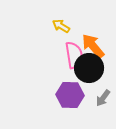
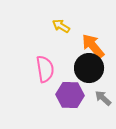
pink semicircle: moved 29 px left, 14 px down
gray arrow: rotated 96 degrees clockwise
